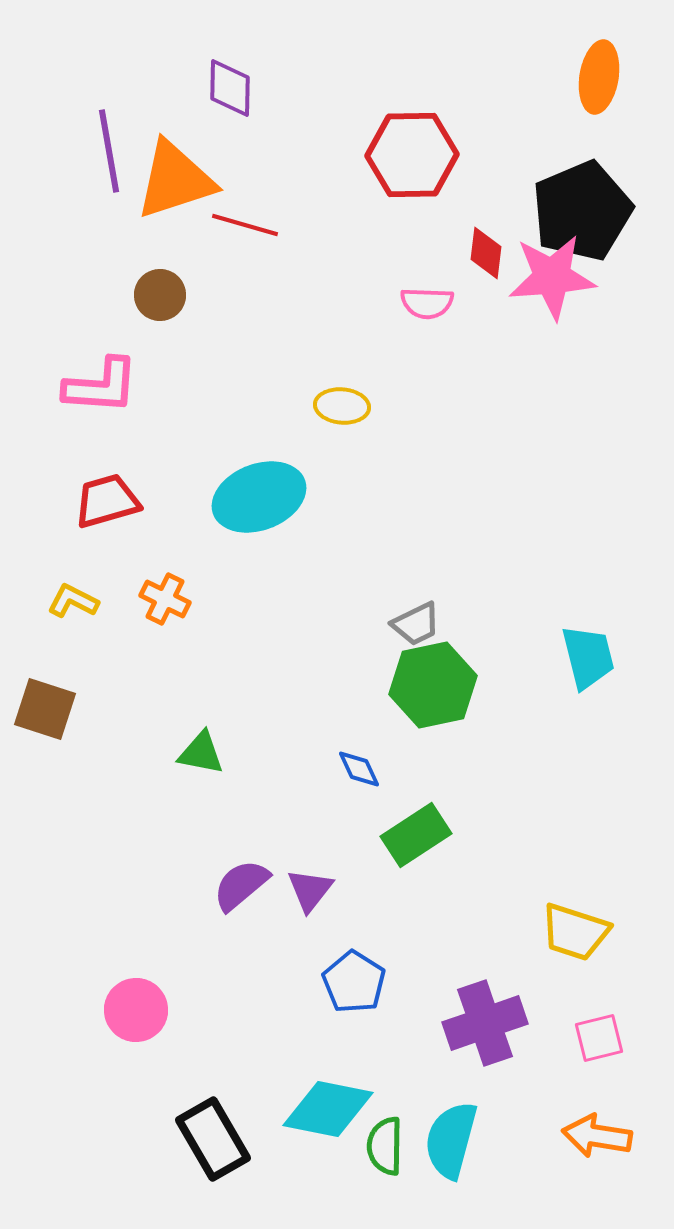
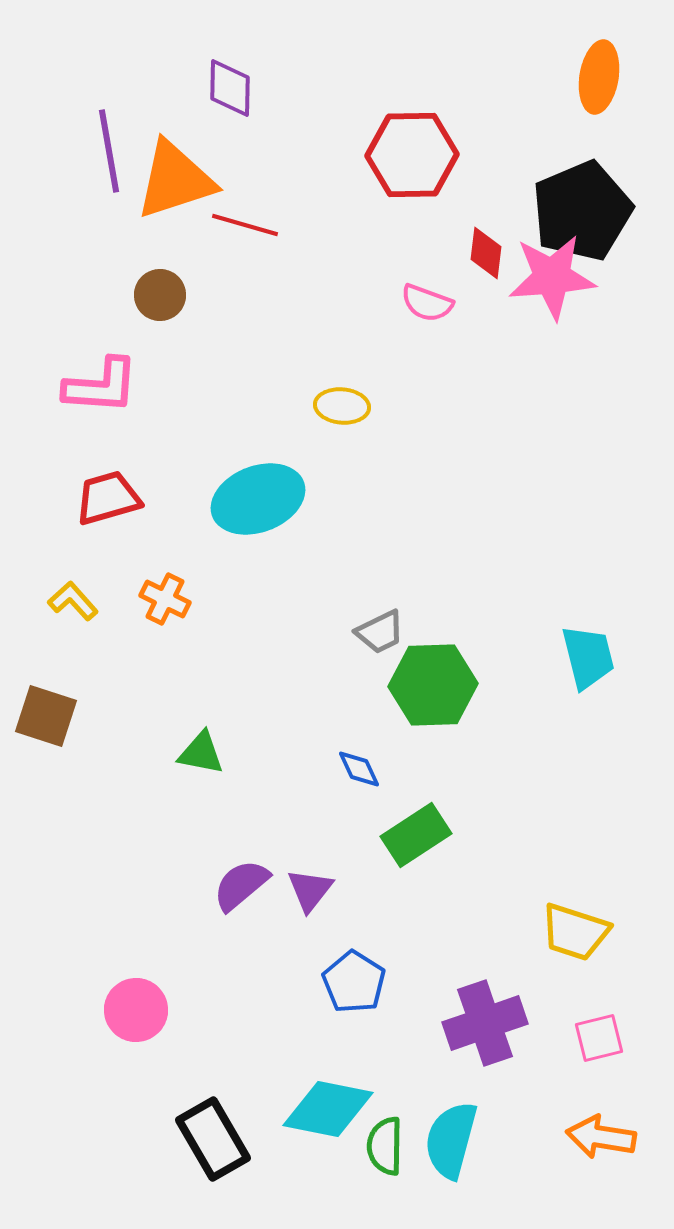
pink semicircle: rotated 18 degrees clockwise
cyan ellipse: moved 1 px left, 2 px down
red trapezoid: moved 1 px right, 3 px up
yellow L-shape: rotated 21 degrees clockwise
gray trapezoid: moved 36 px left, 8 px down
green hexagon: rotated 10 degrees clockwise
brown square: moved 1 px right, 7 px down
orange arrow: moved 4 px right, 1 px down
